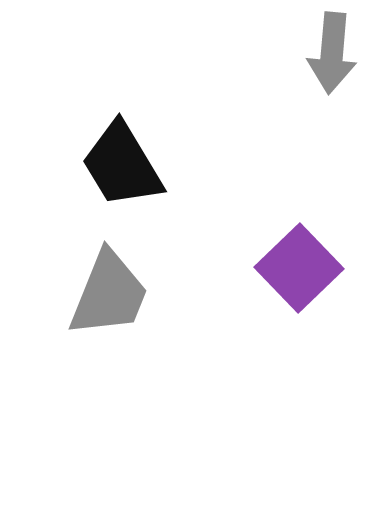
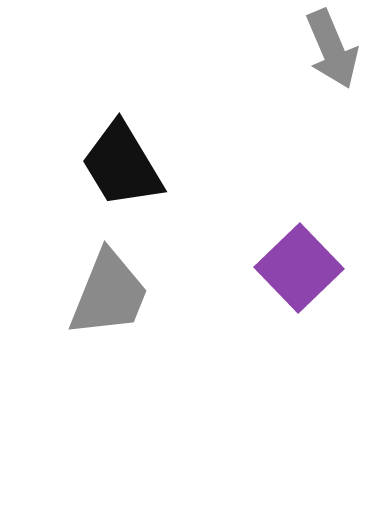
gray arrow: moved 4 px up; rotated 28 degrees counterclockwise
